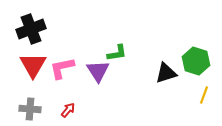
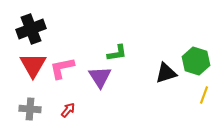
purple triangle: moved 2 px right, 6 px down
